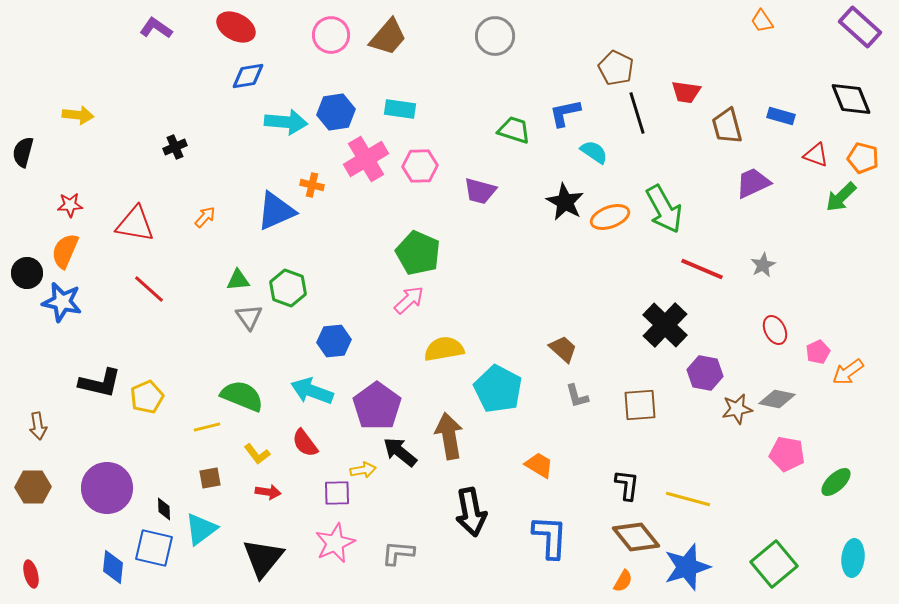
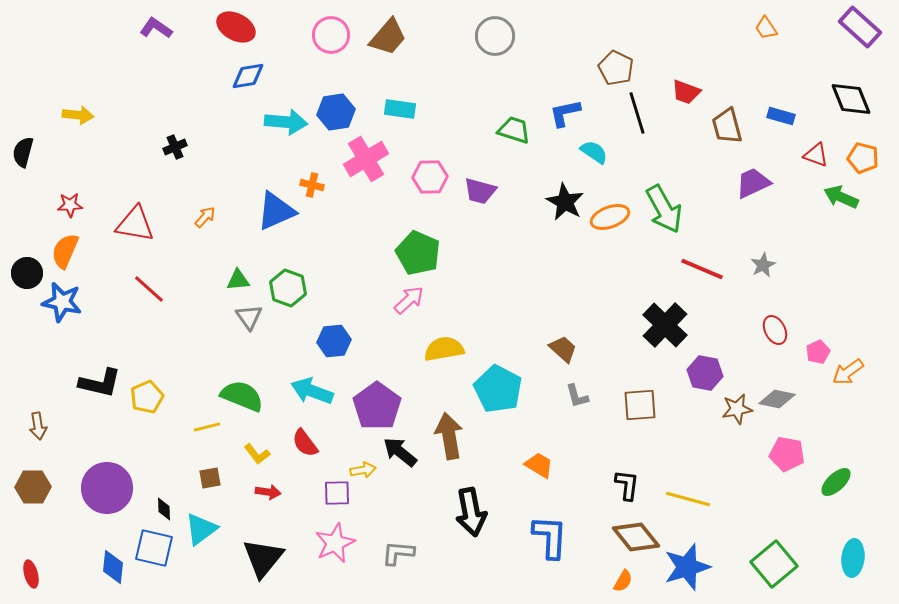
orange trapezoid at (762, 21): moved 4 px right, 7 px down
red trapezoid at (686, 92): rotated 12 degrees clockwise
pink hexagon at (420, 166): moved 10 px right, 11 px down
green arrow at (841, 197): rotated 68 degrees clockwise
